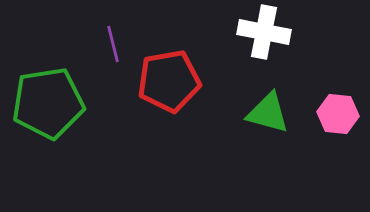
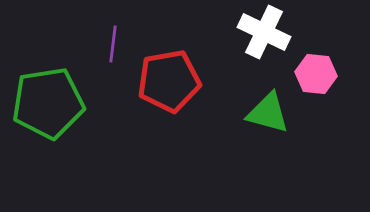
white cross: rotated 15 degrees clockwise
purple line: rotated 21 degrees clockwise
pink hexagon: moved 22 px left, 40 px up
